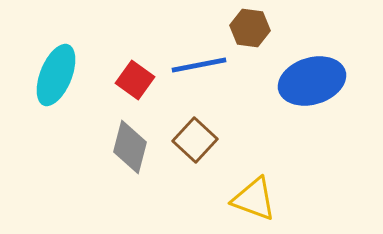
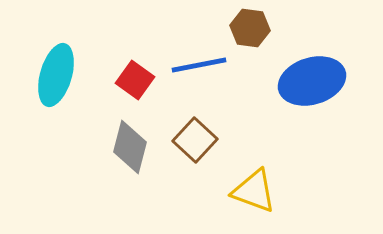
cyan ellipse: rotated 6 degrees counterclockwise
yellow triangle: moved 8 px up
